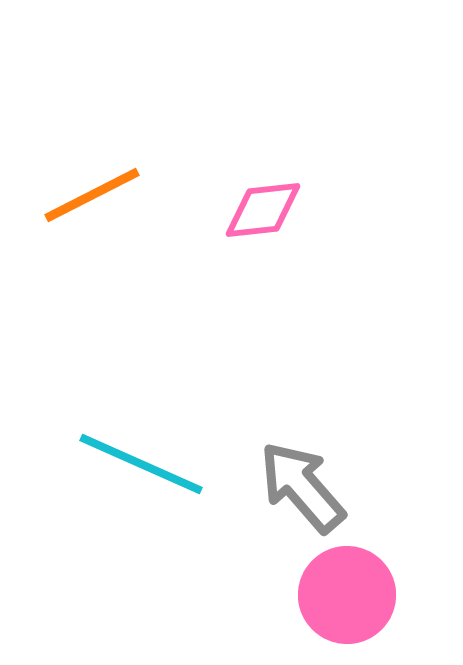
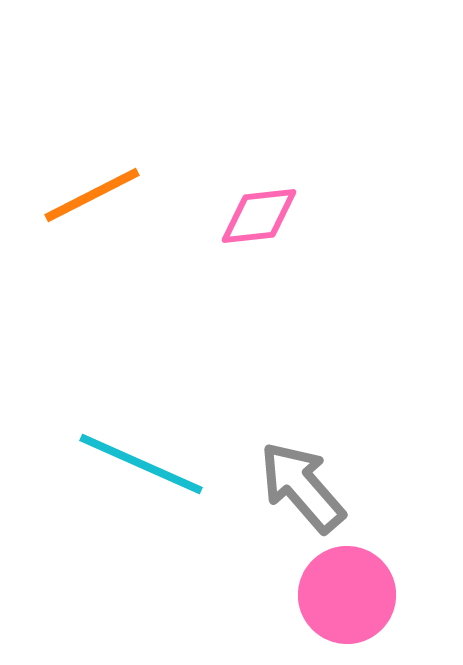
pink diamond: moved 4 px left, 6 px down
